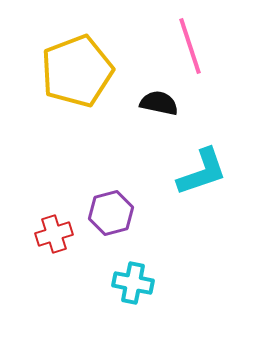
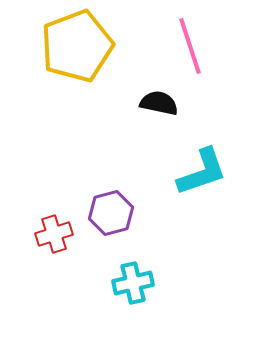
yellow pentagon: moved 25 px up
cyan cross: rotated 24 degrees counterclockwise
